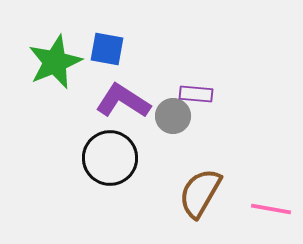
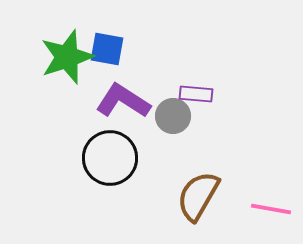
green star: moved 12 px right, 5 px up; rotated 4 degrees clockwise
brown semicircle: moved 2 px left, 3 px down
